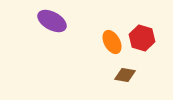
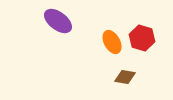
purple ellipse: moved 6 px right; rotated 8 degrees clockwise
brown diamond: moved 2 px down
